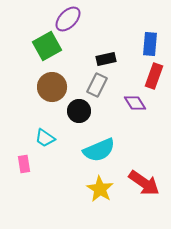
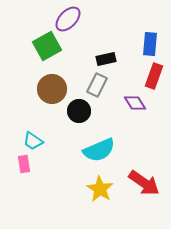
brown circle: moved 2 px down
cyan trapezoid: moved 12 px left, 3 px down
